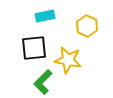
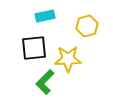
yellow hexagon: rotated 20 degrees clockwise
yellow star: moved 1 px up; rotated 12 degrees counterclockwise
green L-shape: moved 2 px right
